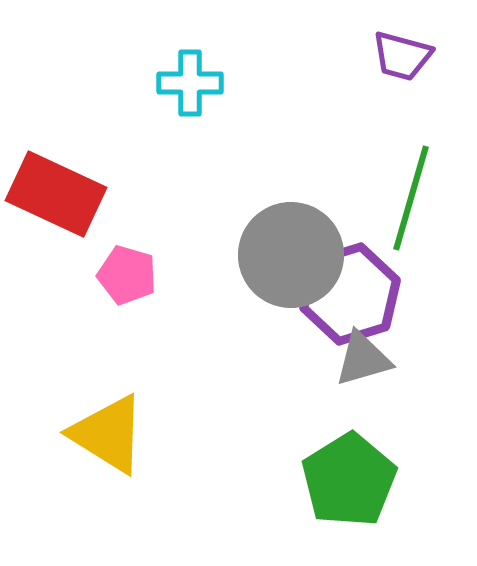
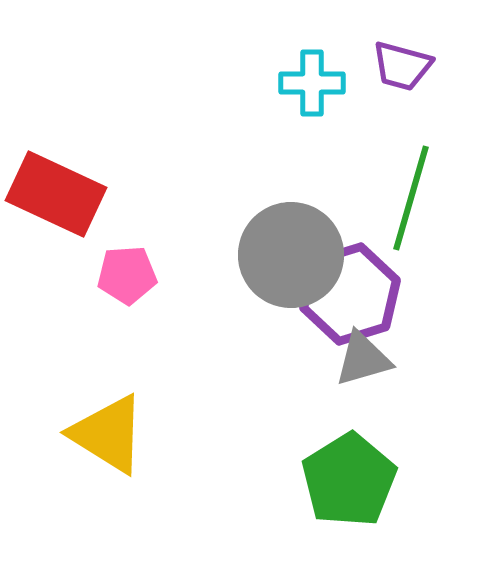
purple trapezoid: moved 10 px down
cyan cross: moved 122 px right
pink pentagon: rotated 20 degrees counterclockwise
